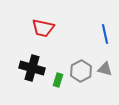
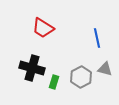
red trapezoid: rotated 20 degrees clockwise
blue line: moved 8 px left, 4 px down
gray hexagon: moved 6 px down
green rectangle: moved 4 px left, 2 px down
